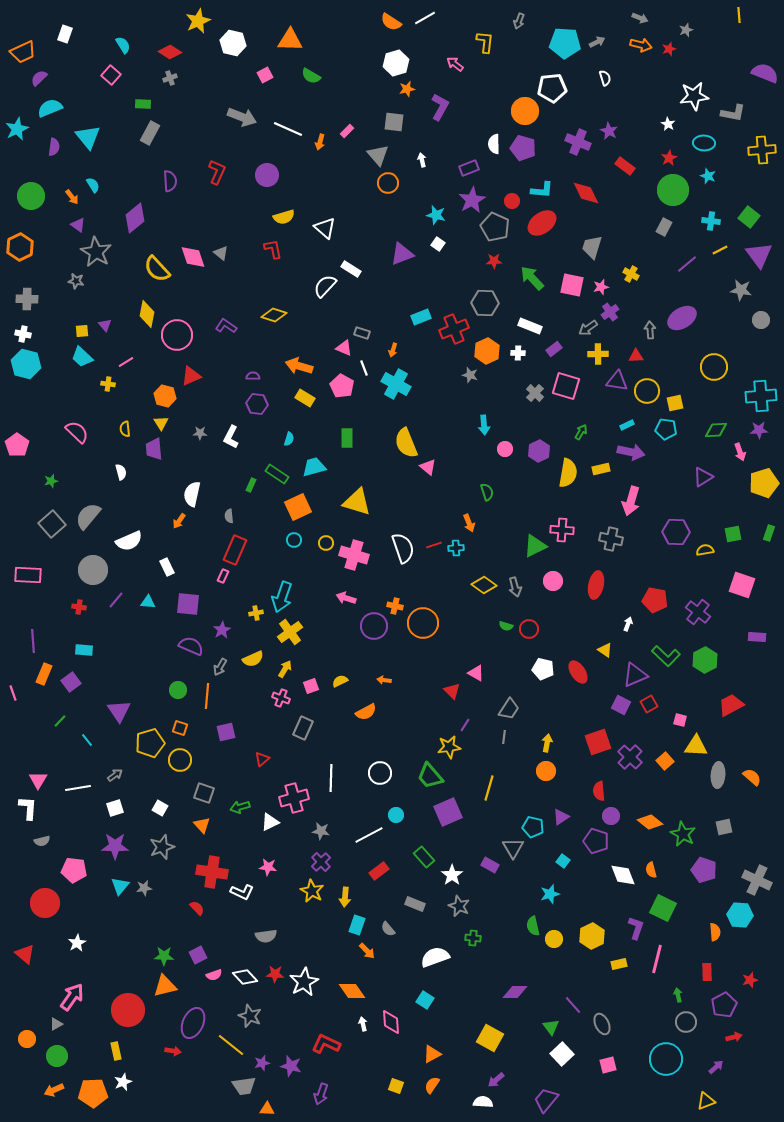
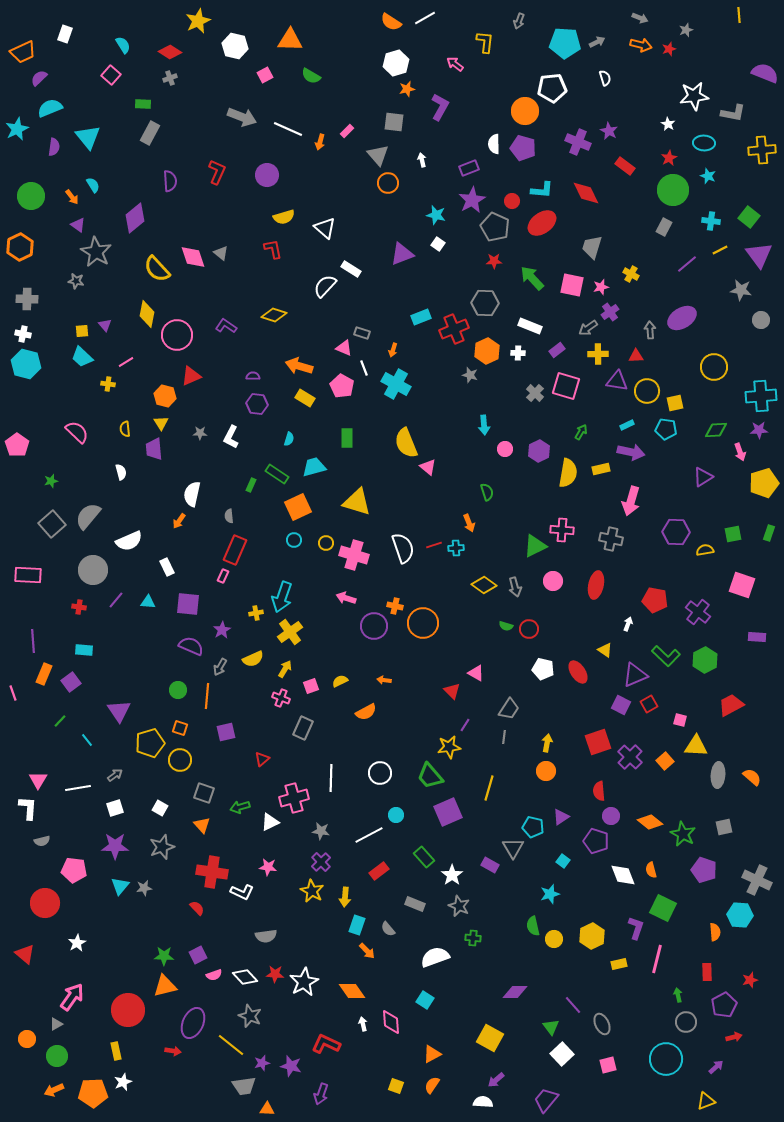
white hexagon at (233, 43): moved 2 px right, 3 px down
purple rectangle at (554, 349): moved 3 px right, 1 px down
